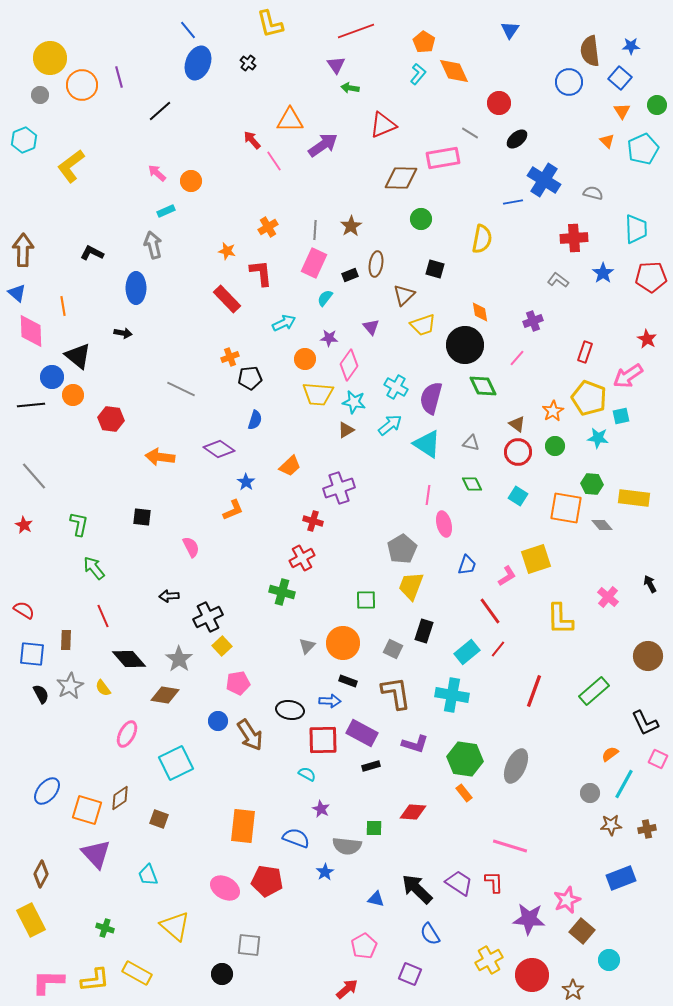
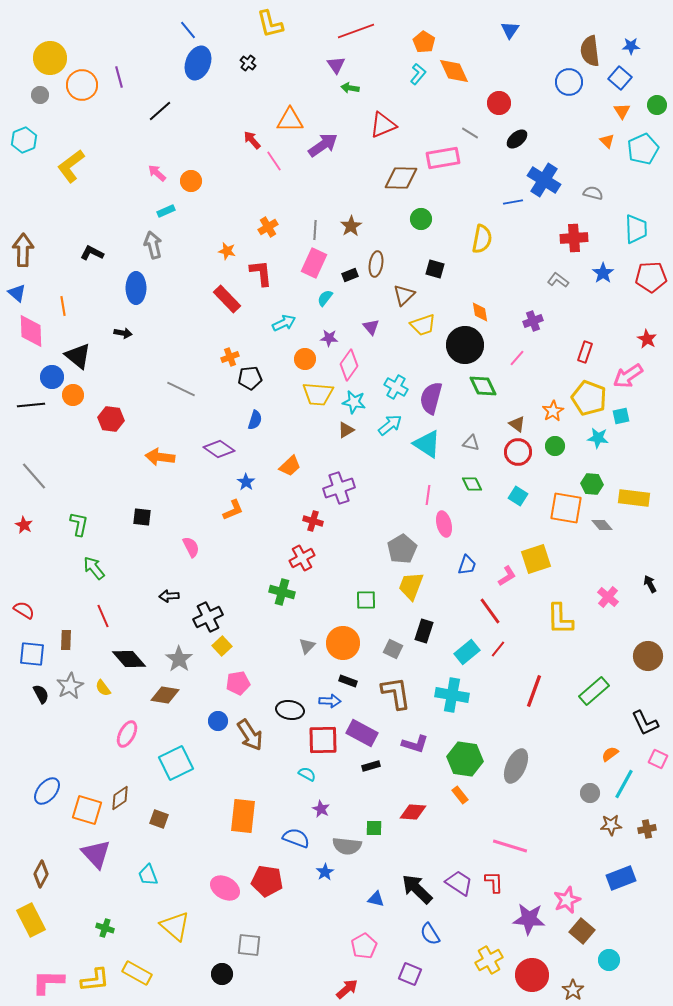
orange rectangle at (464, 793): moved 4 px left, 2 px down
orange rectangle at (243, 826): moved 10 px up
